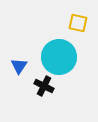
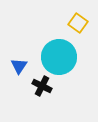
yellow square: rotated 24 degrees clockwise
black cross: moved 2 px left
